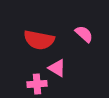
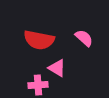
pink semicircle: moved 4 px down
pink cross: moved 1 px right, 1 px down
